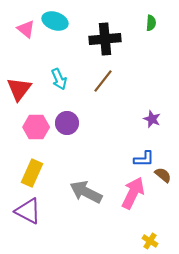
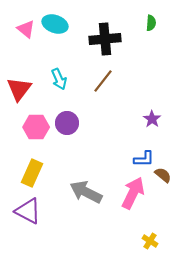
cyan ellipse: moved 3 px down
purple star: rotated 12 degrees clockwise
